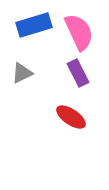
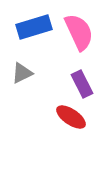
blue rectangle: moved 2 px down
purple rectangle: moved 4 px right, 11 px down
